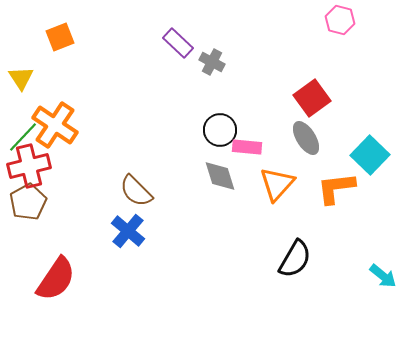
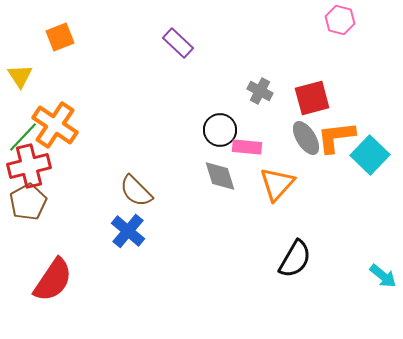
gray cross: moved 48 px right, 29 px down
yellow triangle: moved 1 px left, 2 px up
red square: rotated 21 degrees clockwise
orange L-shape: moved 51 px up
red semicircle: moved 3 px left, 1 px down
